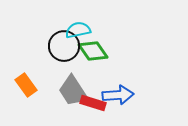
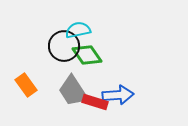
green diamond: moved 6 px left, 4 px down
red rectangle: moved 2 px right, 1 px up
